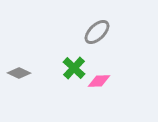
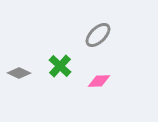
gray ellipse: moved 1 px right, 3 px down
green cross: moved 14 px left, 2 px up
